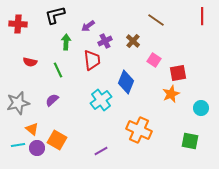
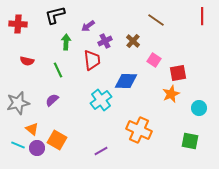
red semicircle: moved 3 px left, 1 px up
blue diamond: moved 1 px up; rotated 70 degrees clockwise
cyan circle: moved 2 px left
cyan line: rotated 32 degrees clockwise
